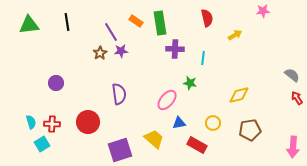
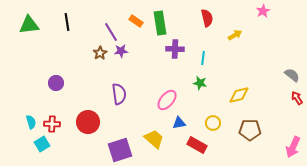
pink star: rotated 24 degrees counterclockwise
green star: moved 10 px right
brown pentagon: rotated 10 degrees clockwise
pink arrow: rotated 20 degrees clockwise
